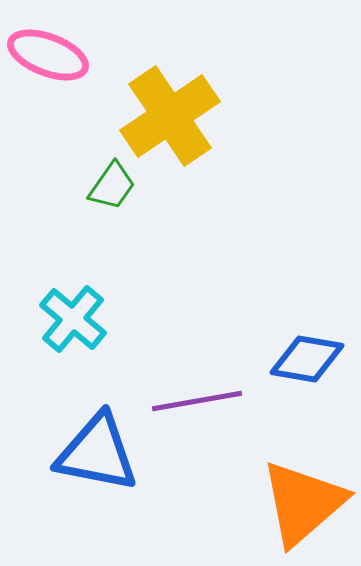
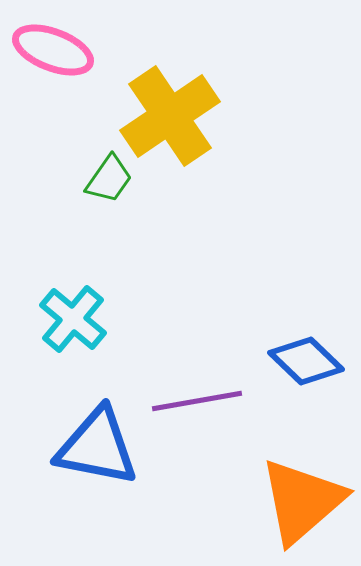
pink ellipse: moved 5 px right, 5 px up
green trapezoid: moved 3 px left, 7 px up
blue diamond: moved 1 px left, 2 px down; rotated 34 degrees clockwise
blue triangle: moved 6 px up
orange triangle: moved 1 px left, 2 px up
